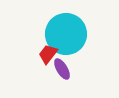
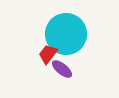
purple ellipse: rotated 20 degrees counterclockwise
